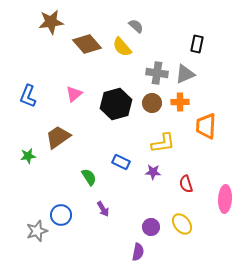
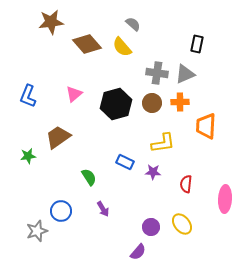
gray semicircle: moved 3 px left, 2 px up
blue rectangle: moved 4 px right
red semicircle: rotated 24 degrees clockwise
blue circle: moved 4 px up
purple semicircle: rotated 30 degrees clockwise
